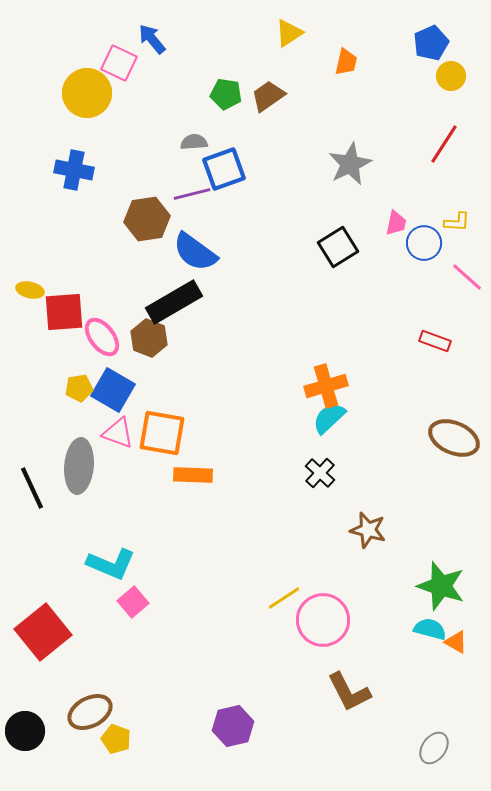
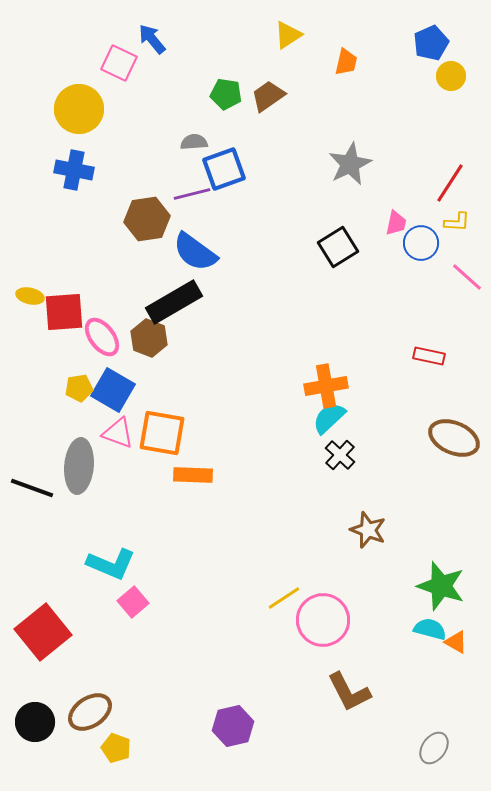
yellow triangle at (289, 33): moved 1 px left, 2 px down
yellow circle at (87, 93): moved 8 px left, 16 px down
red line at (444, 144): moved 6 px right, 39 px down
blue circle at (424, 243): moved 3 px left
yellow ellipse at (30, 290): moved 6 px down
red rectangle at (435, 341): moved 6 px left, 15 px down; rotated 8 degrees counterclockwise
orange cross at (326, 386): rotated 6 degrees clockwise
black cross at (320, 473): moved 20 px right, 18 px up
black line at (32, 488): rotated 45 degrees counterclockwise
brown star at (368, 530): rotated 6 degrees clockwise
brown ellipse at (90, 712): rotated 6 degrees counterclockwise
black circle at (25, 731): moved 10 px right, 9 px up
yellow pentagon at (116, 739): moved 9 px down
